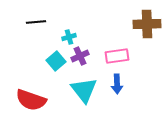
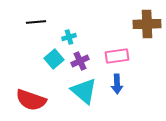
purple cross: moved 5 px down
cyan square: moved 2 px left, 2 px up
cyan triangle: moved 1 px down; rotated 12 degrees counterclockwise
